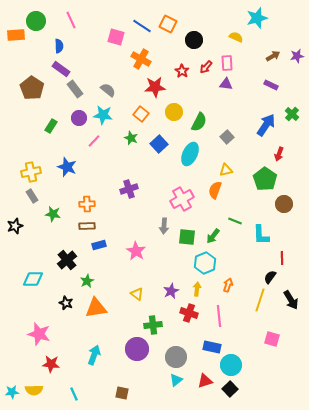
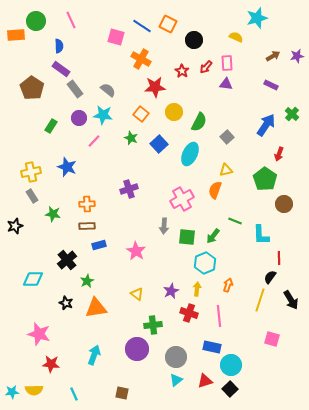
red line at (282, 258): moved 3 px left
